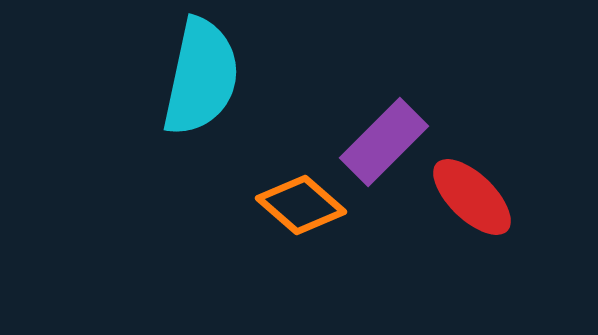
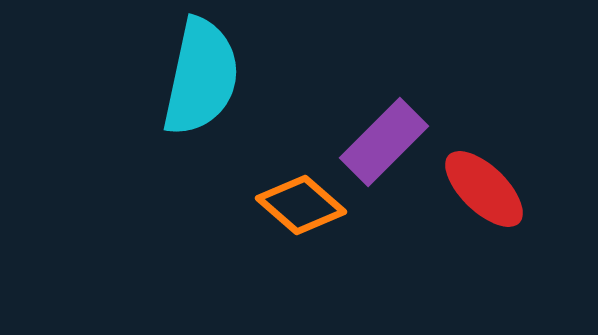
red ellipse: moved 12 px right, 8 px up
